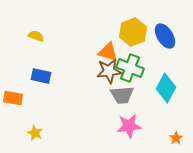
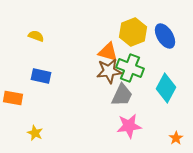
gray trapezoid: rotated 60 degrees counterclockwise
